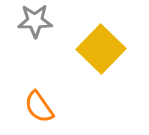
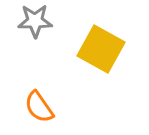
yellow square: rotated 15 degrees counterclockwise
